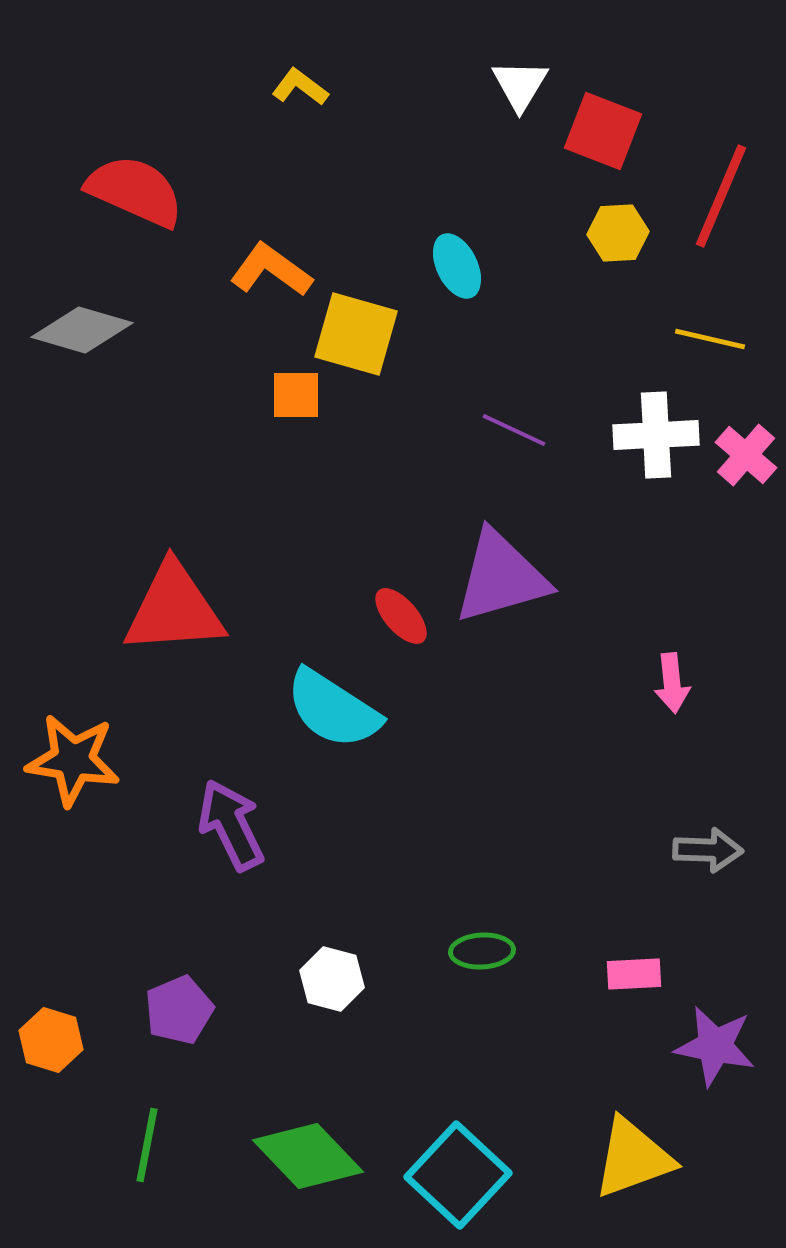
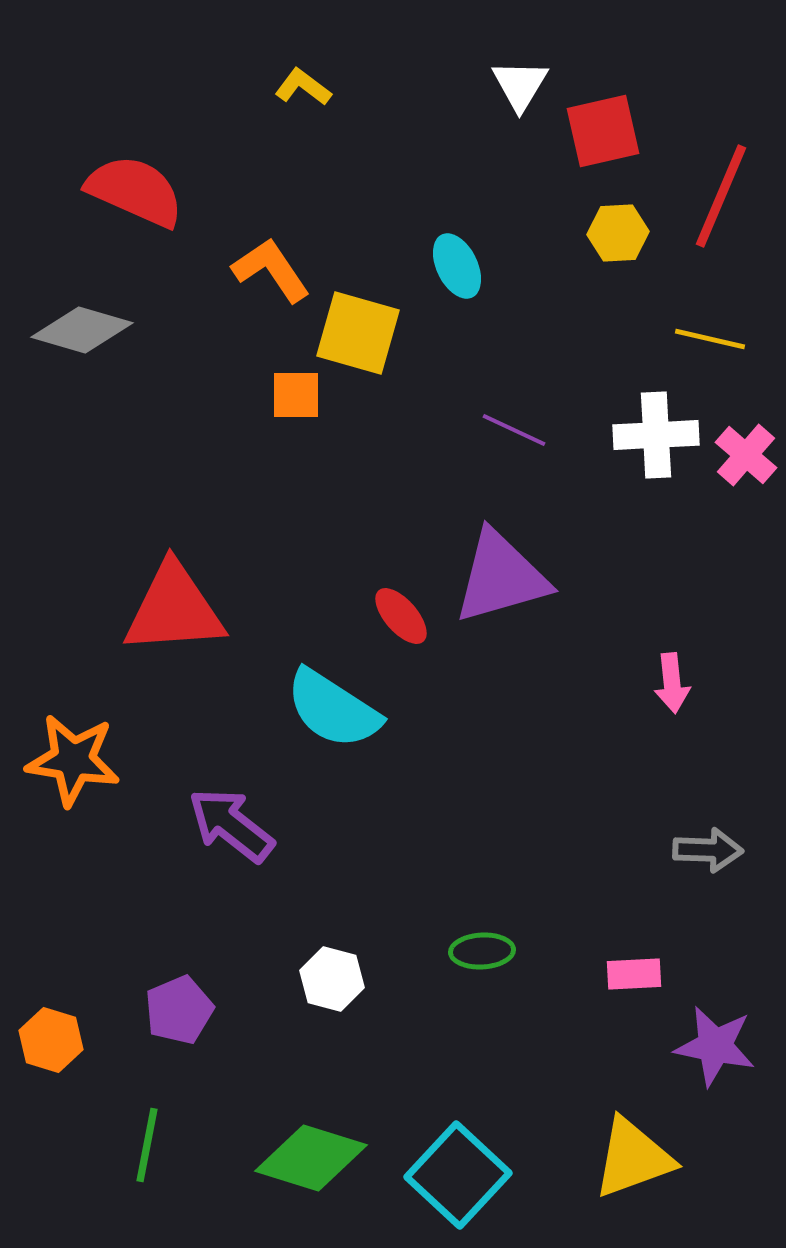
yellow L-shape: moved 3 px right
red square: rotated 34 degrees counterclockwise
orange L-shape: rotated 20 degrees clockwise
yellow square: moved 2 px right, 1 px up
purple arrow: rotated 26 degrees counterclockwise
green diamond: moved 3 px right, 2 px down; rotated 29 degrees counterclockwise
